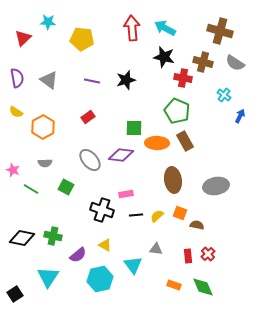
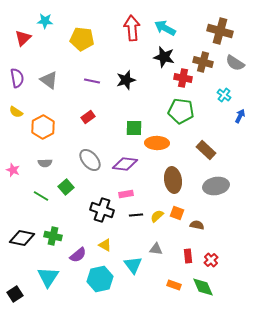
cyan star at (48, 22): moved 3 px left, 1 px up
green pentagon at (177, 111): moved 4 px right; rotated 15 degrees counterclockwise
brown rectangle at (185, 141): moved 21 px right, 9 px down; rotated 18 degrees counterclockwise
purple diamond at (121, 155): moved 4 px right, 9 px down
green square at (66, 187): rotated 21 degrees clockwise
green line at (31, 189): moved 10 px right, 7 px down
orange square at (180, 213): moved 3 px left
red cross at (208, 254): moved 3 px right, 6 px down
